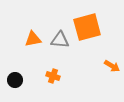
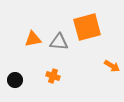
gray triangle: moved 1 px left, 2 px down
